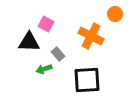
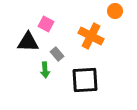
orange circle: moved 3 px up
black triangle: moved 1 px left
gray rectangle: moved 1 px left
green arrow: moved 1 px right, 1 px down; rotated 77 degrees counterclockwise
black square: moved 2 px left
